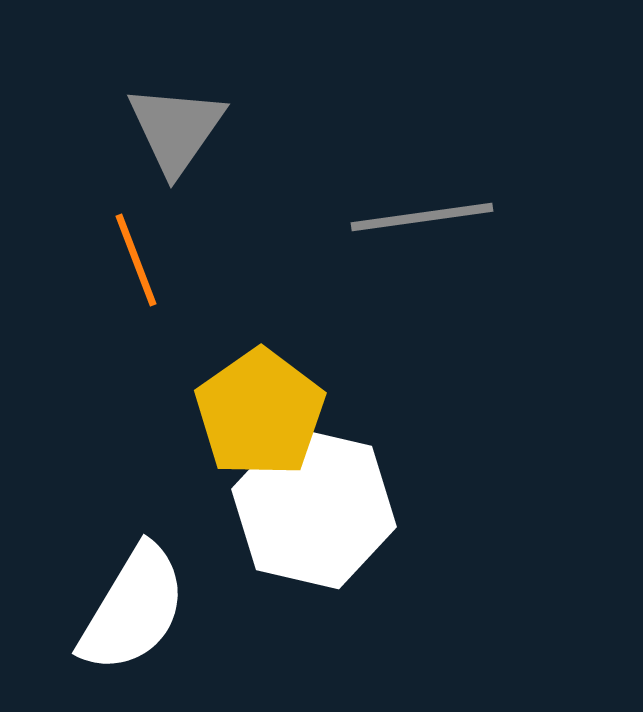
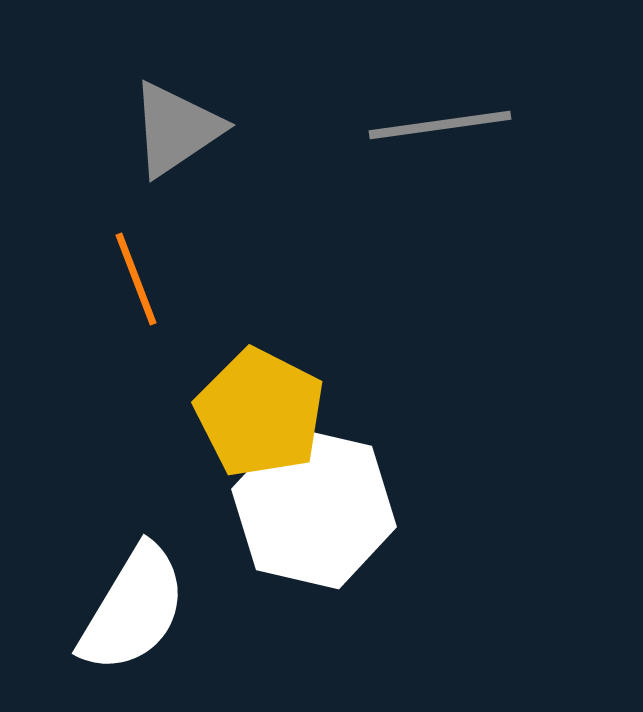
gray triangle: rotated 21 degrees clockwise
gray line: moved 18 px right, 92 px up
orange line: moved 19 px down
yellow pentagon: rotated 10 degrees counterclockwise
